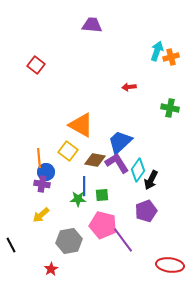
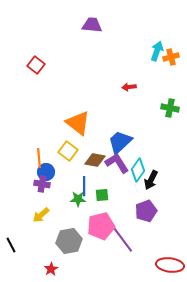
orange triangle: moved 3 px left, 2 px up; rotated 8 degrees clockwise
pink pentagon: moved 2 px left, 1 px down; rotated 28 degrees counterclockwise
